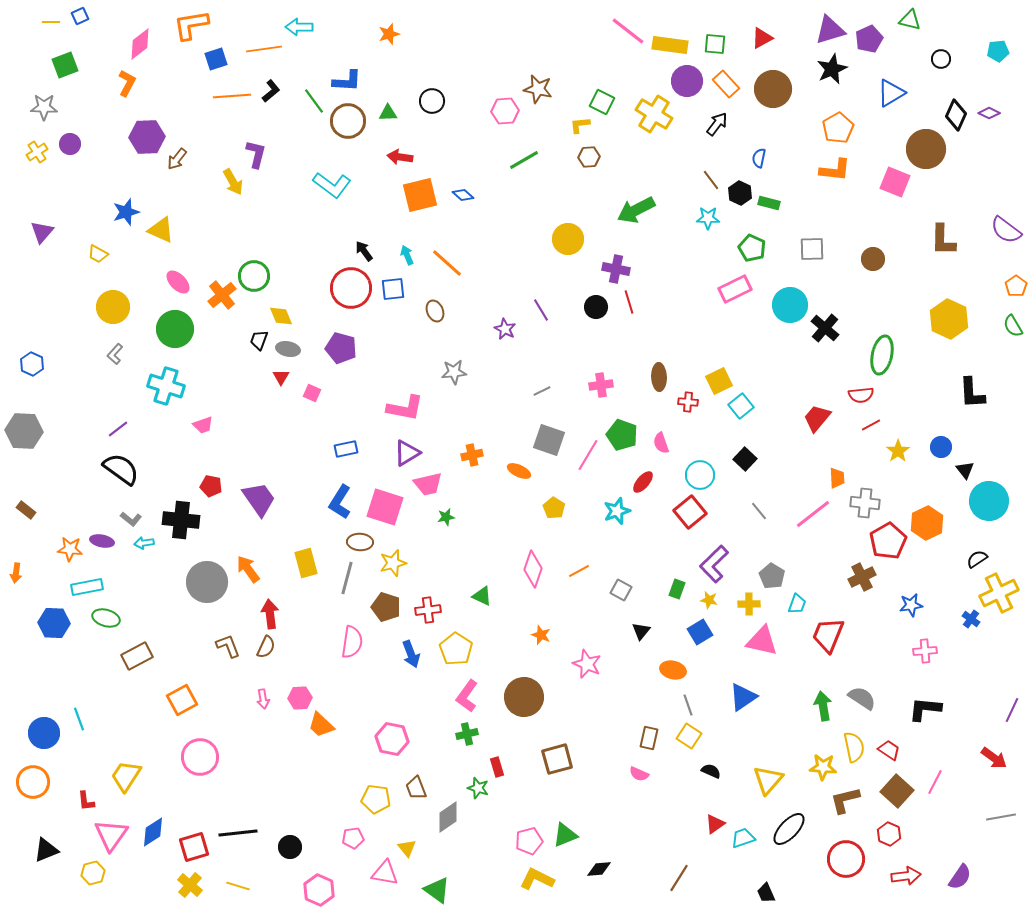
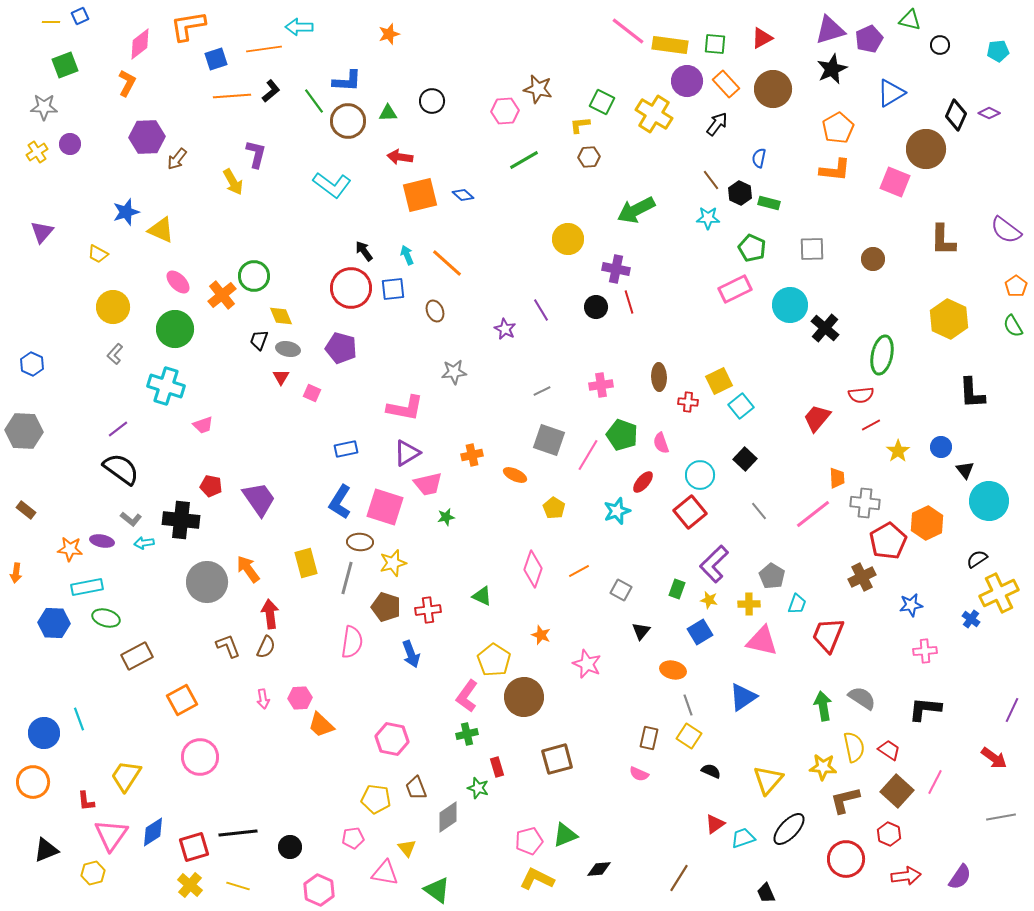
orange L-shape at (191, 25): moved 3 px left, 1 px down
black circle at (941, 59): moved 1 px left, 14 px up
orange ellipse at (519, 471): moved 4 px left, 4 px down
yellow pentagon at (456, 649): moved 38 px right, 11 px down
